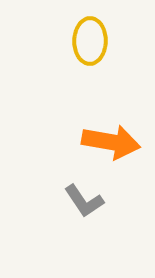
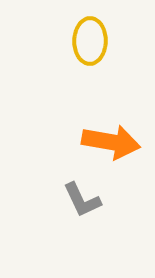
gray L-shape: moved 2 px left, 1 px up; rotated 9 degrees clockwise
